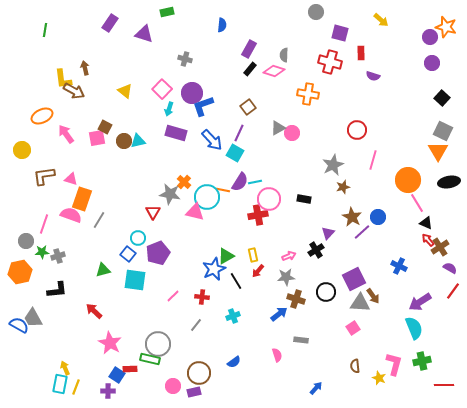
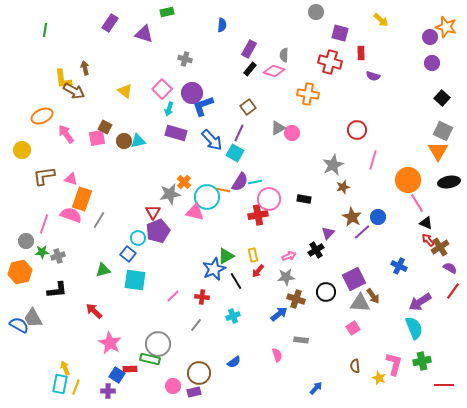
gray star at (170, 194): rotated 20 degrees counterclockwise
purple pentagon at (158, 253): moved 22 px up
